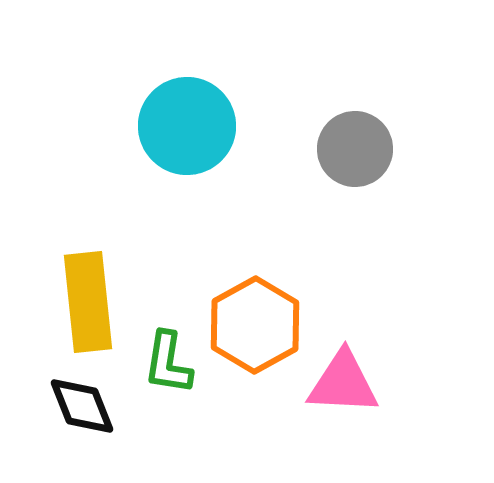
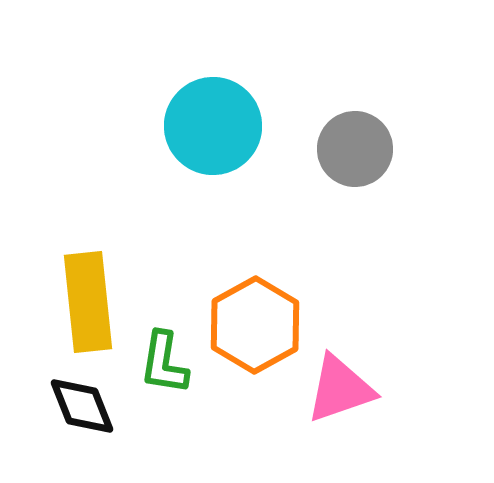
cyan circle: moved 26 px right
green L-shape: moved 4 px left
pink triangle: moved 3 px left, 6 px down; rotated 22 degrees counterclockwise
